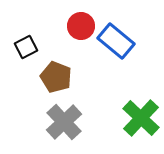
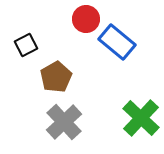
red circle: moved 5 px right, 7 px up
blue rectangle: moved 1 px right, 1 px down
black square: moved 2 px up
brown pentagon: rotated 20 degrees clockwise
